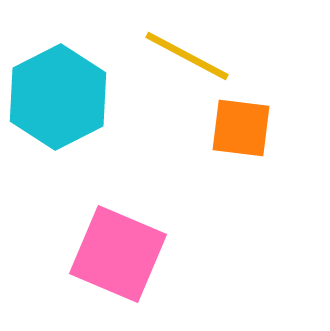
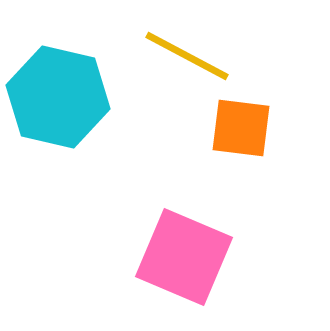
cyan hexagon: rotated 20 degrees counterclockwise
pink square: moved 66 px right, 3 px down
